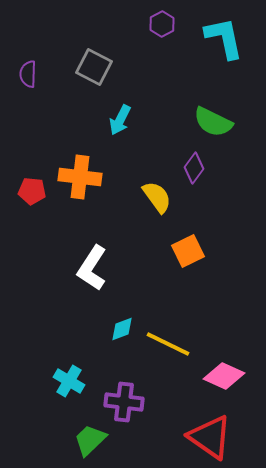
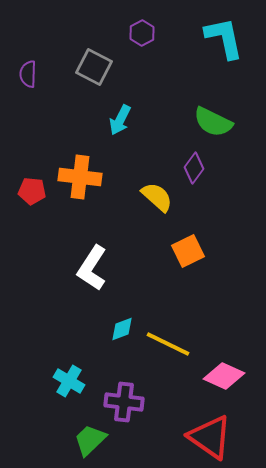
purple hexagon: moved 20 px left, 9 px down
yellow semicircle: rotated 12 degrees counterclockwise
